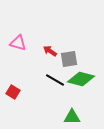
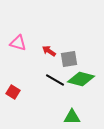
red arrow: moved 1 px left
